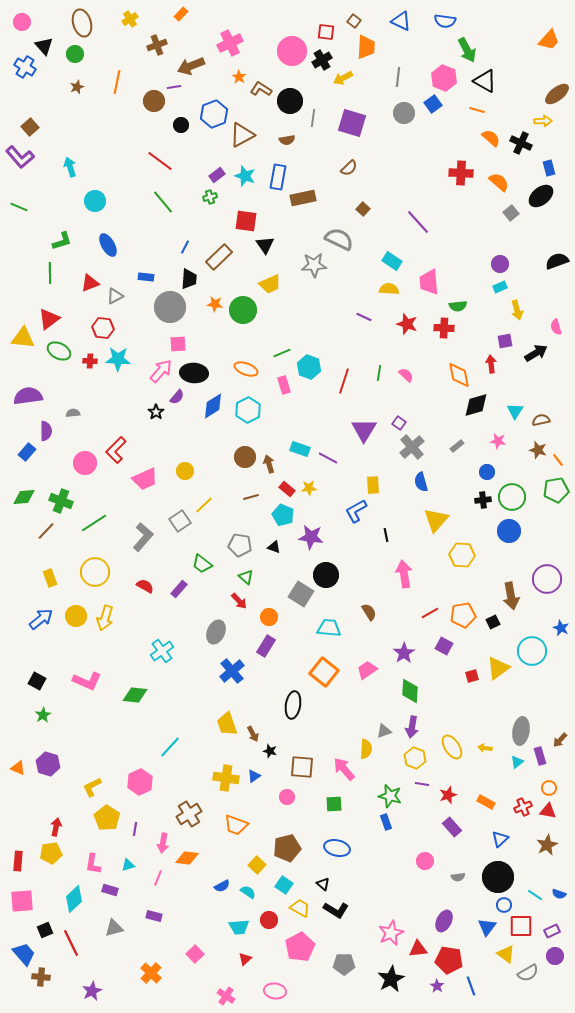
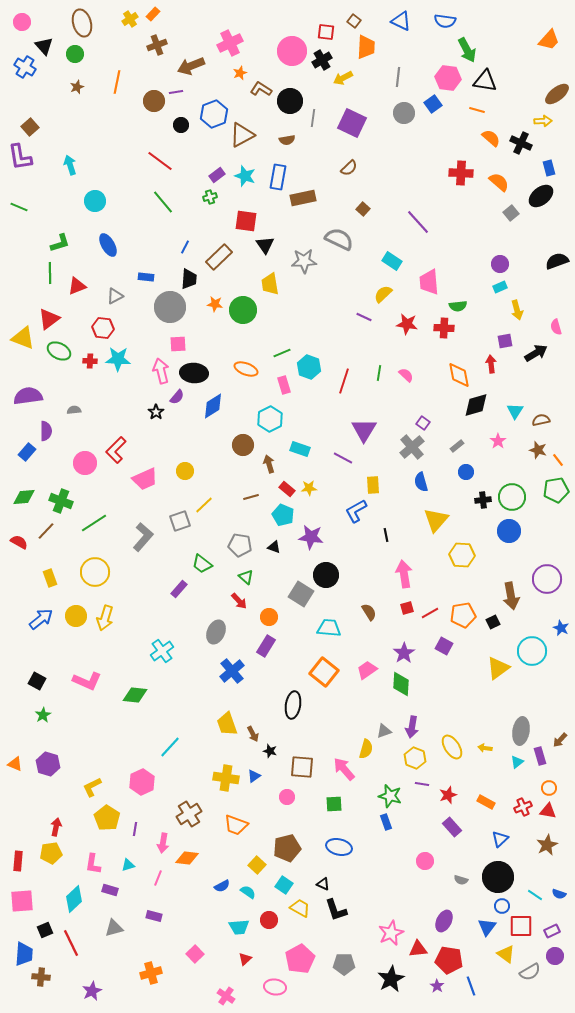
orange rectangle at (181, 14): moved 28 px left
orange star at (239, 77): moved 1 px right, 4 px up; rotated 16 degrees clockwise
pink hexagon at (444, 78): moved 4 px right; rotated 15 degrees counterclockwise
black triangle at (485, 81): rotated 20 degrees counterclockwise
purple line at (174, 87): moved 2 px right, 5 px down
purple square at (352, 123): rotated 8 degrees clockwise
purple L-shape at (20, 157): rotated 32 degrees clockwise
cyan arrow at (70, 167): moved 2 px up
green L-shape at (62, 241): moved 2 px left, 2 px down
gray star at (314, 265): moved 10 px left, 4 px up
red triangle at (90, 283): moved 13 px left, 3 px down
yellow trapezoid at (270, 284): rotated 105 degrees clockwise
yellow semicircle at (389, 289): moved 6 px left, 5 px down; rotated 48 degrees counterclockwise
red star at (407, 324): rotated 10 degrees counterclockwise
yellow triangle at (23, 338): rotated 15 degrees clockwise
pink arrow at (161, 371): rotated 55 degrees counterclockwise
cyan hexagon at (248, 410): moved 22 px right, 9 px down
gray semicircle at (73, 413): moved 1 px right, 3 px up
purple square at (399, 423): moved 24 px right
pink star at (498, 441): rotated 28 degrees clockwise
brown circle at (245, 457): moved 2 px left, 12 px up
purple line at (328, 458): moved 15 px right
blue circle at (487, 472): moved 21 px left
gray square at (180, 521): rotated 15 degrees clockwise
red semicircle at (145, 586): moved 126 px left, 44 px up
red square at (472, 676): moved 65 px left, 68 px up
green diamond at (410, 691): moved 9 px left, 7 px up
yellow semicircle at (366, 749): rotated 12 degrees clockwise
orange triangle at (18, 768): moved 3 px left, 4 px up
pink hexagon at (140, 782): moved 2 px right
blue ellipse at (337, 848): moved 2 px right, 1 px up
gray semicircle at (458, 877): moved 3 px right, 3 px down; rotated 24 degrees clockwise
black triangle at (323, 884): rotated 16 degrees counterclockwise
blue circle at (504, 905): moved 2 px left, 1 px down
black L-shape at (336, 910): rotated 40 degrees clockwise
pink pentagon at (300, 947): moved 12 px down
blue trapezoid at (24, 954): rotated 45 degrees clockwise
orange cross at (151, 973): rotated 30 degrees clockwise
gray semicircle at (528, 973): moved 2 px right, 1 px up
pink ellipse at (275, 991): moved 4 px up
